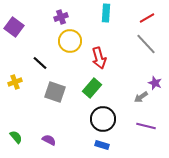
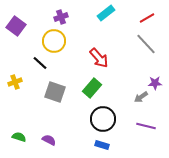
cyan rectangle: rotated 48 degrees clockwise
purple square: moved 2 px right, 1 px up
yellow circle: moved 16 px left
red arrow: rotated 25 degrees counterclockwise
purple star: rotated 24 degrees counterclockwise
green semicircle: moved 3 px right; rotated 32 degrees counterclockwise
